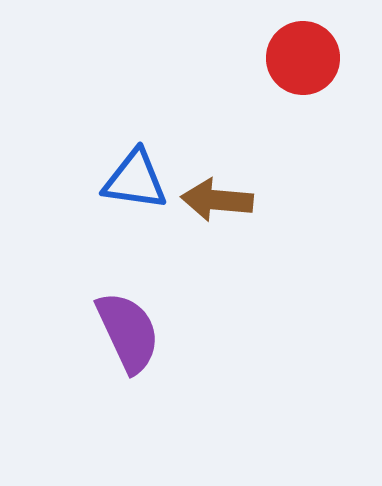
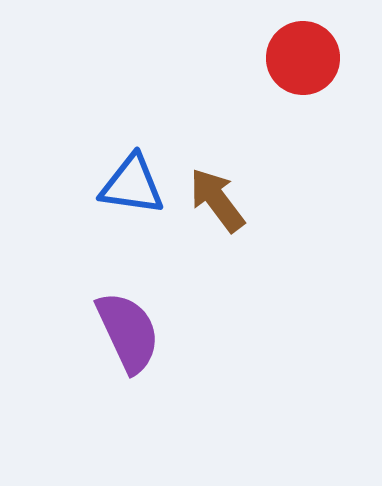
blue triangle: moved 3 px left, 5 px down
brown arrow: rotated 48 degrees clockwise
